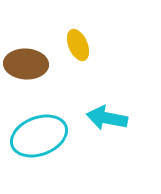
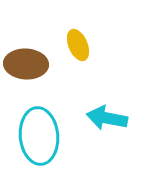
cyan ellipse: rotated 74 degrees counterclockwise
